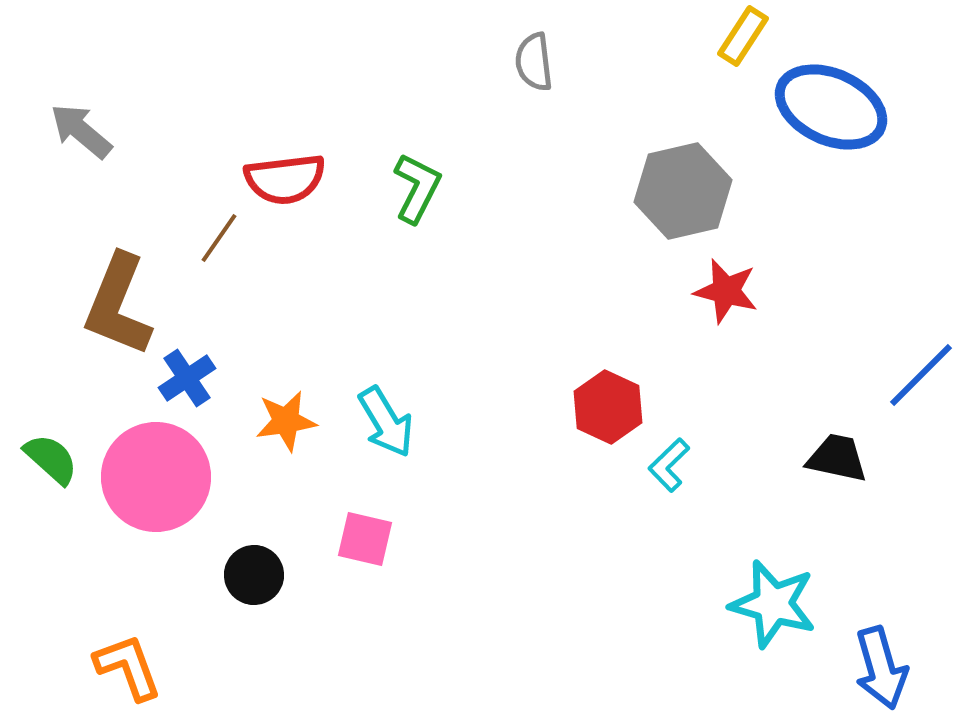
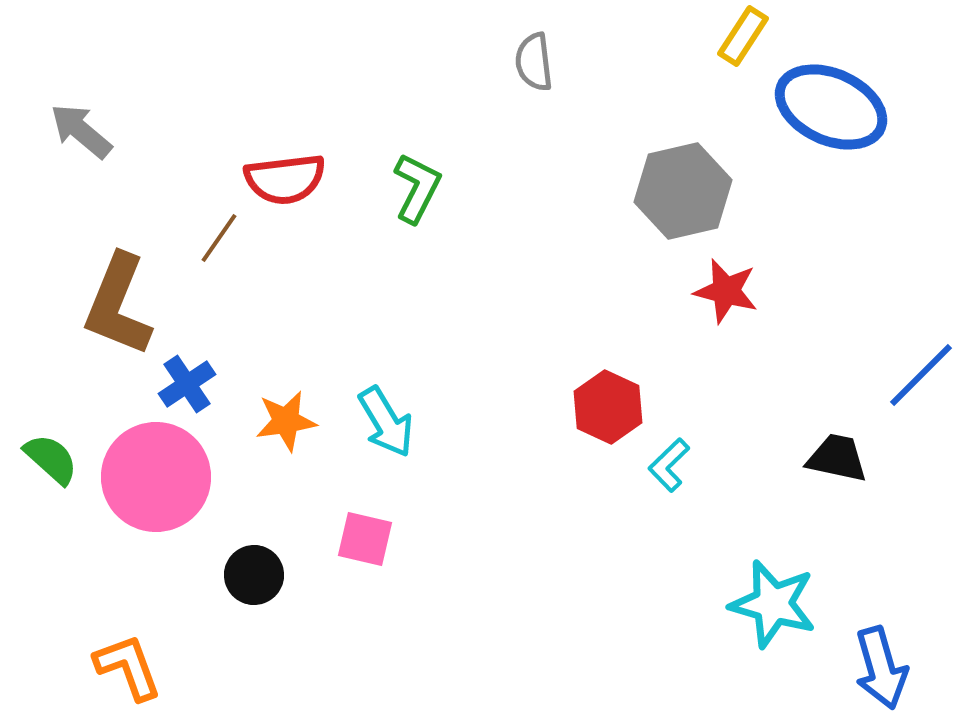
blue cross: moved 6 px down
